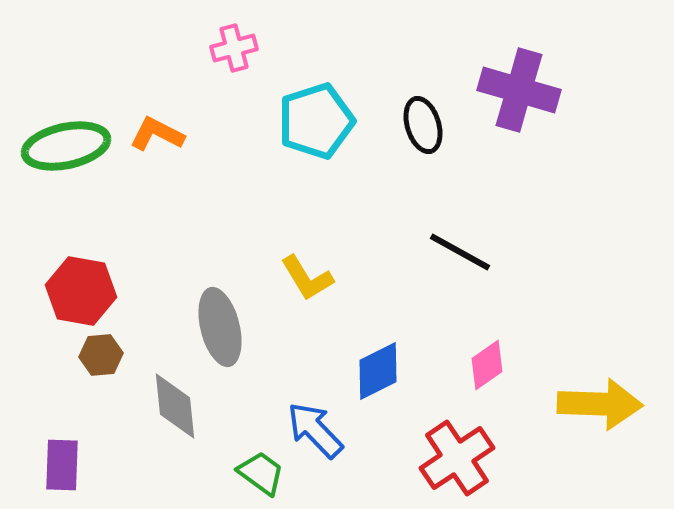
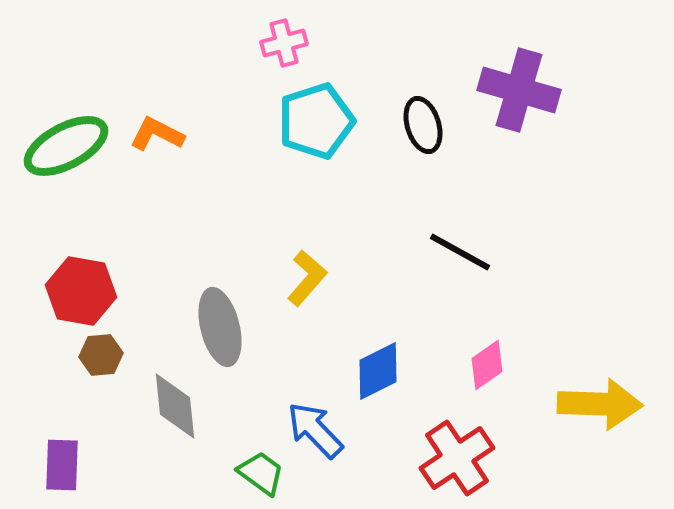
pink cross: moved 50 px right, 5 px up
green ellipse: rotated 16 degrees counterclockwise
yellow L-shape: rotated 108 degrees counterclockwise
